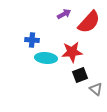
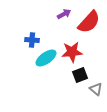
cyan ellipse: rotated 40 degrees counterclockwise
